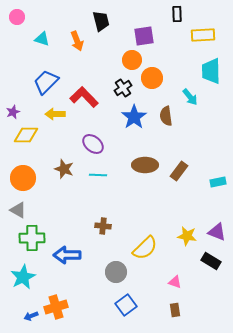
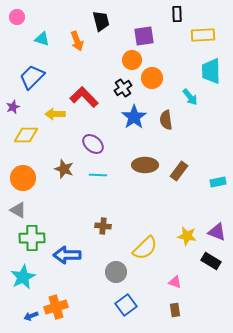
blue trapezoid at (46, 82): moved 14 px left, 5 px up
purple star at (13, 112): moved 5 px up
brown semicircle at (166, 116): moved 4 px down
